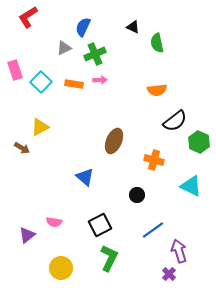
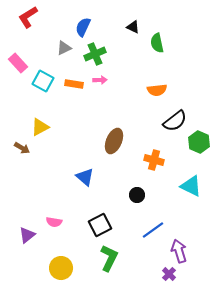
pink rectangle: moved 3 px right, 7 px up; rotated 24 degrees counterclockwise
cyan square: moved 2 px right, 1 px up; rotated 15 degrees counterclockwise
